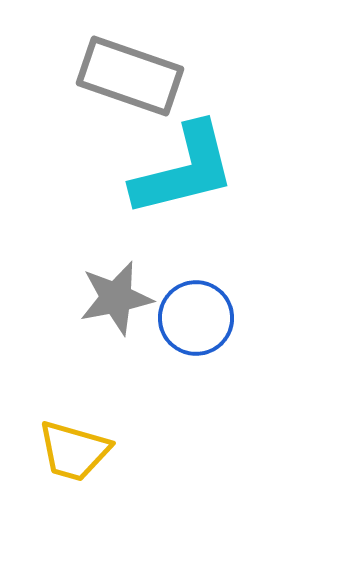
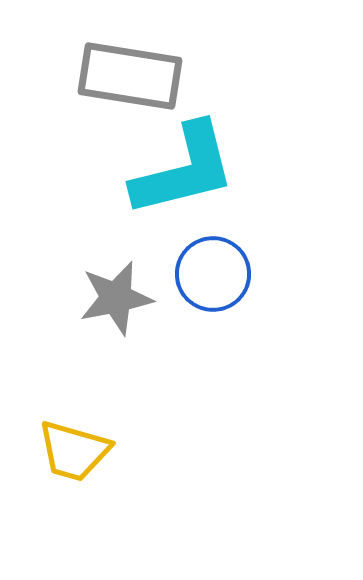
gray rectangle: rotated 10 degrees counterclockwise
blue circle: moved 17 px right, 44 px up
